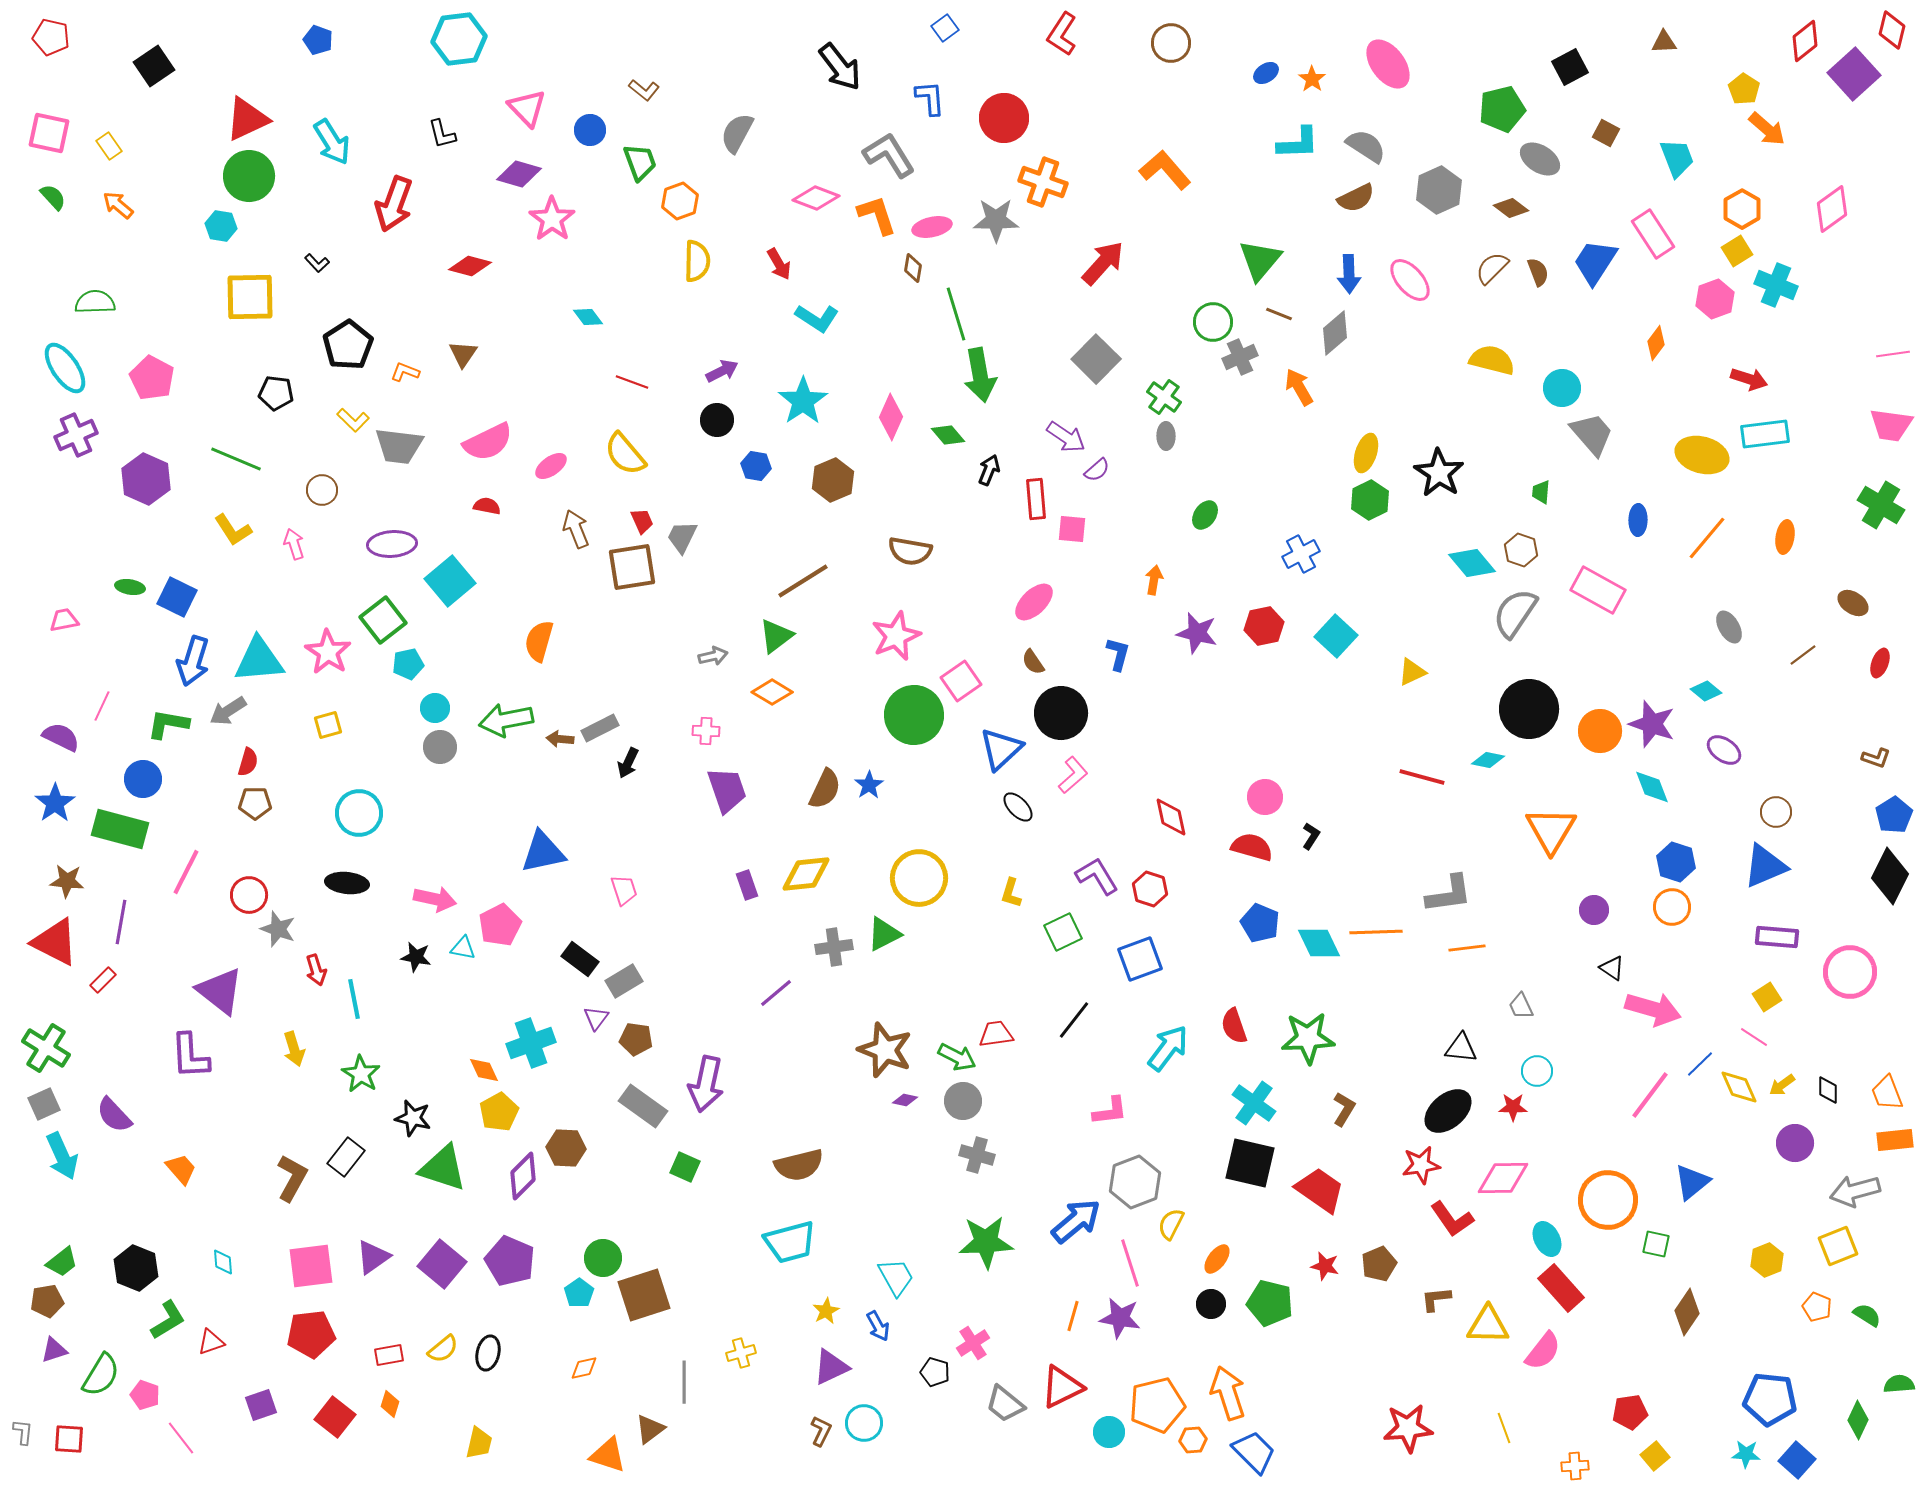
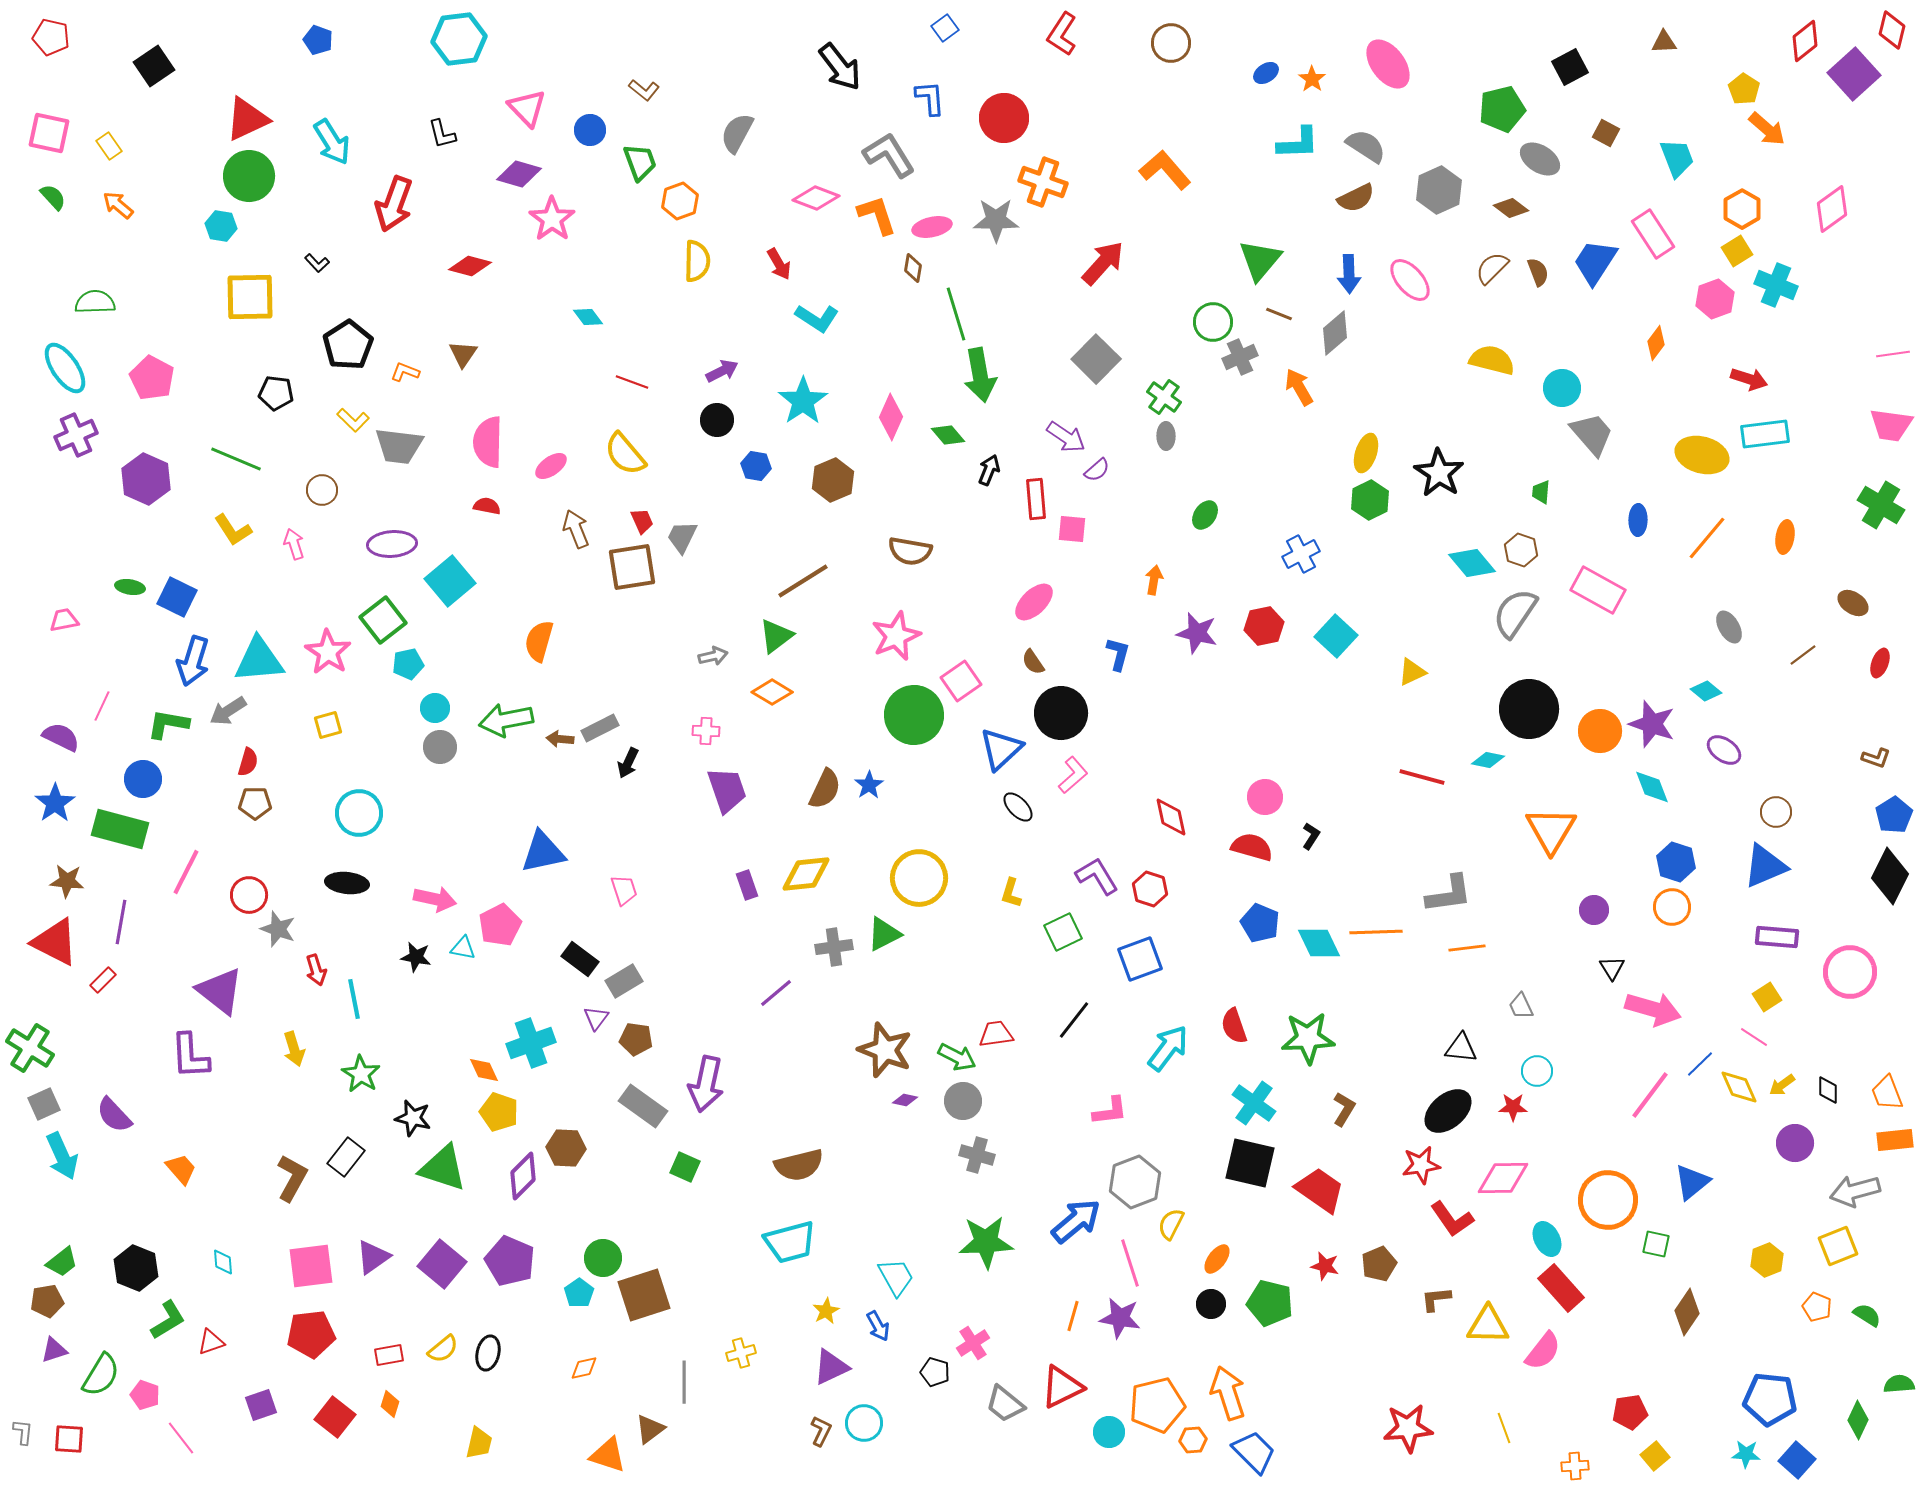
pink semicircle at (488, 442): rotated 117 degrees clockwise
black triangle at (1612, 968): rotated 24 degrees clockwise
green cross at (46, 1048): moved 16 px left
yellow pentagon at (499, 1112): rotated 24 degrees counterclockwise
